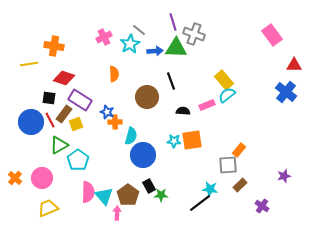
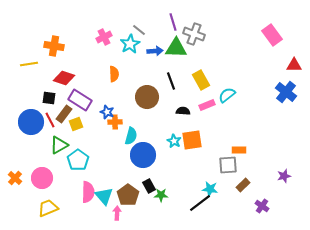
yellow rectangle at (224, 80): moved 23 px left; rotated 12 degrees clockwise
cyan star at (174, 141): rotated 24 degrees clockwise
orange rectangle at (239, 150): rotated 48 degrees clockwise
brown rectangle at (240, 185): moved 3 px right
